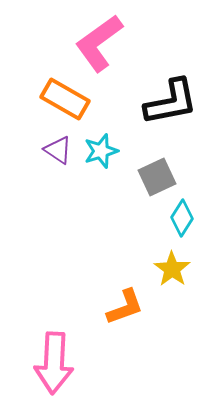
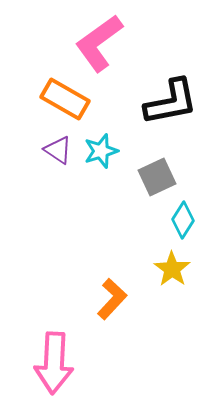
cyan diamond: moved 1 px right, 2 px down
orange L-shape: moved 13 px left, 8 px up; rotated 27 degrees counterclockwise
